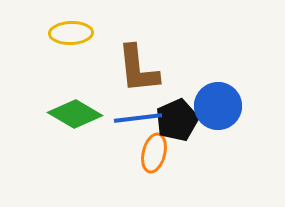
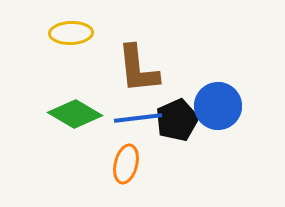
orange ellipse: moved 28 px left, 11 px down
